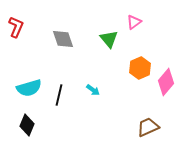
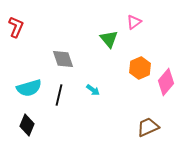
gray diamond: moved 20 px down
